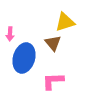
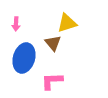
yellow triangle: moved 2 px right, 1 px down
pink arrow: moved 6 px right, 10 px up
pink L-shape: moved 1 px left
